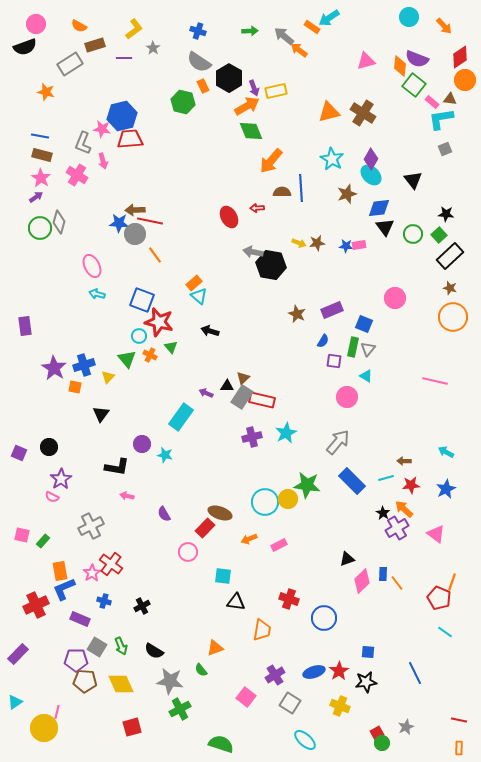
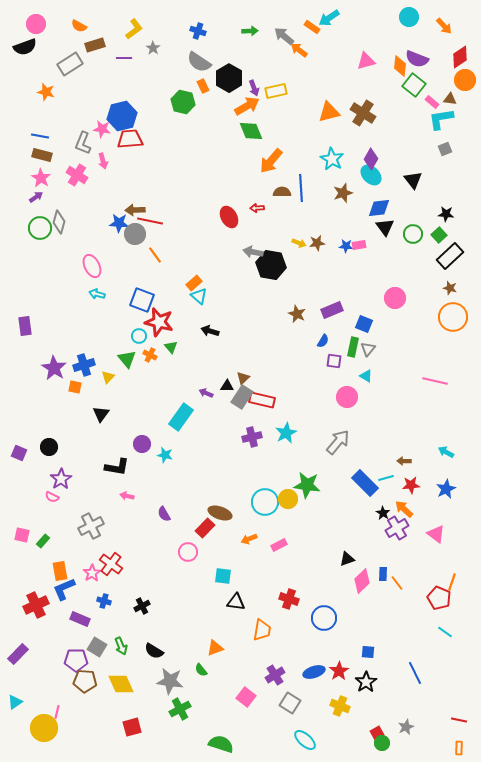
brown star at (347, 194): moved 4 px left, 1 px up
blue rectangle at (352, 481): moved 13 px right, 2 px down
black star at (366, 682): rotated 25 degrees counterclockwise
